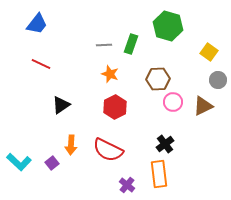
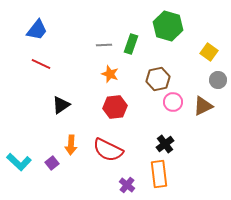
blue trapezoid: moved 6 px down
brown hexagon: rotated 10 degrees counterclockwise
red hexagon: rotated 20 degrees clockwise
